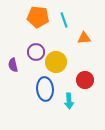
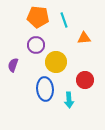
purple circle: moved 7 px up
purple semicircle: rotated 32 degrees clockwise
cyan arrow: moved 1 px up
